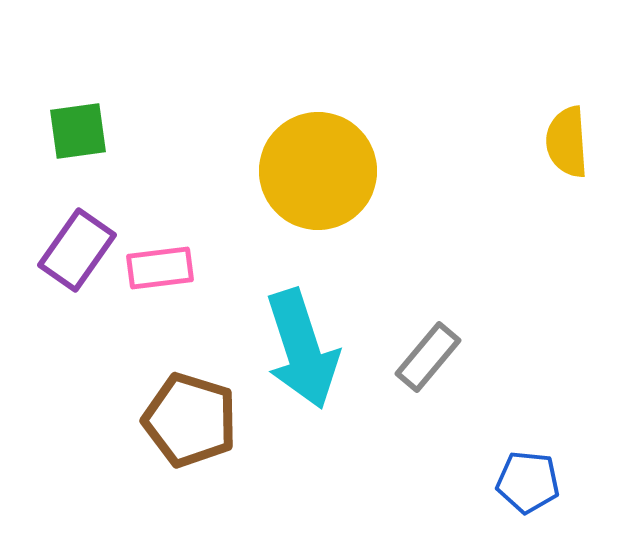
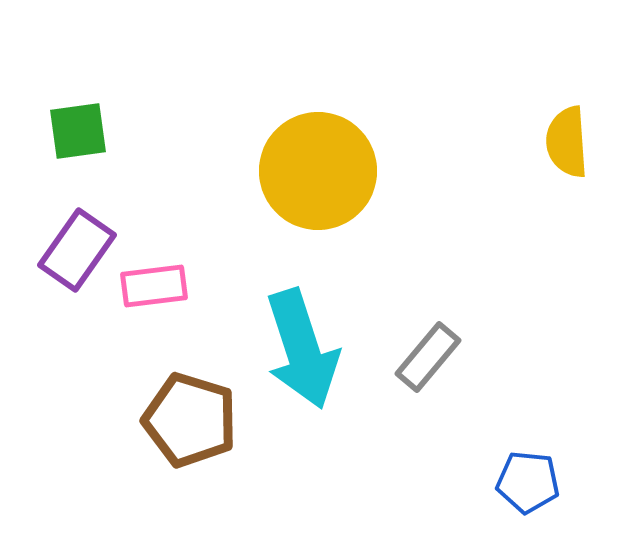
pink rectangle: moved 6 px left, 18 px down
